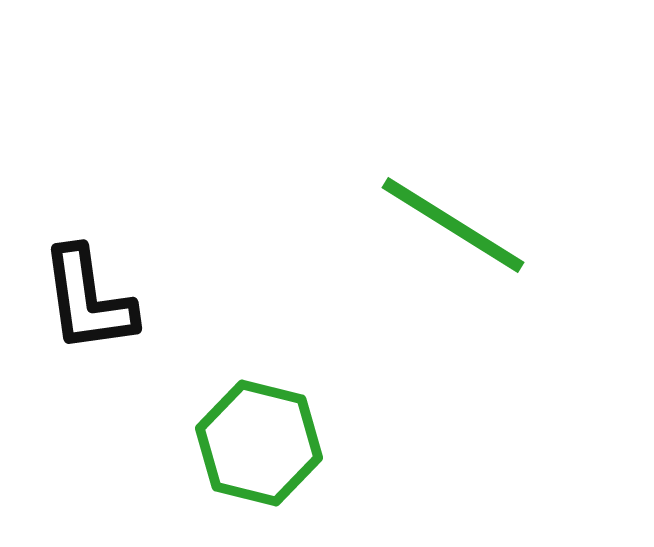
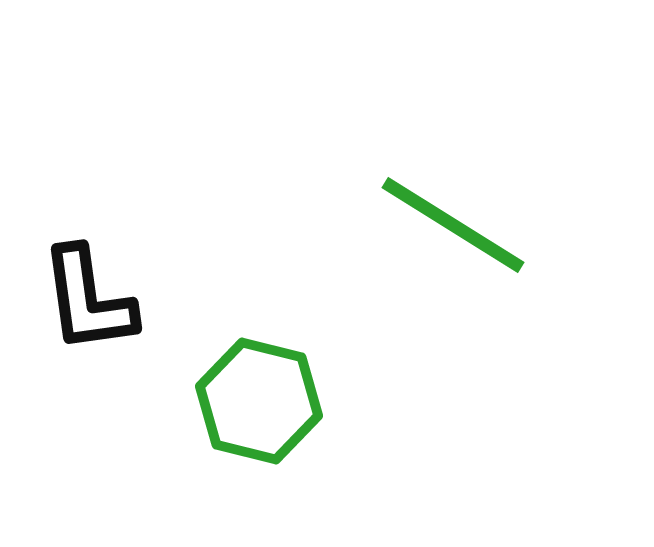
green hexagon: moved 42 px up
